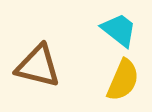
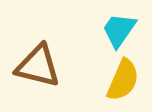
cyan trapezoid: rotated 93 degrees counterclockwise
